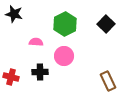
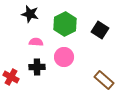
black star: moved 16 px right
black square: moved 6 px left, 6 px down; rotated 12 degrees counterclockwise
pink circle: moved 1 px down
black cross: moved 3 px left, 5 px up
red cross: rotated 14 degrees clockwise
brown rectangle: moved 4 px left, 1 px up; rotated 24 degrees counterclockwise
